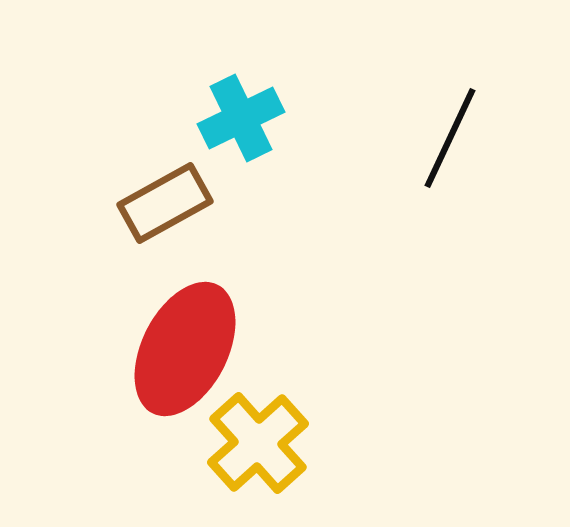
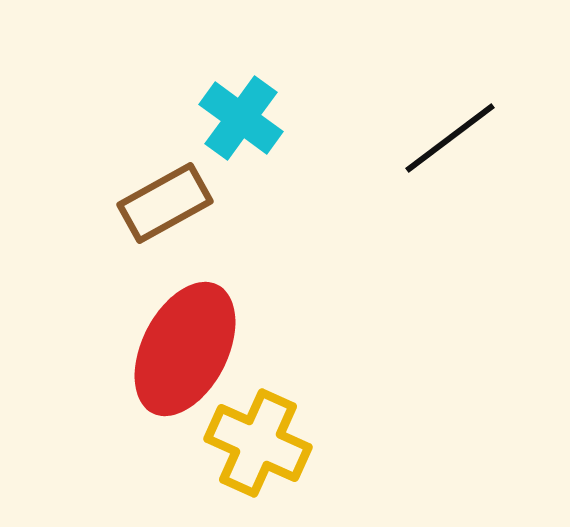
cyan cross: rotated 28 degrees counterclockwise
black line: rotated 28 degrees clockwise
yellow cross: rotated 24 degrees counterclockwise
